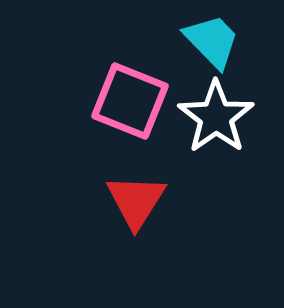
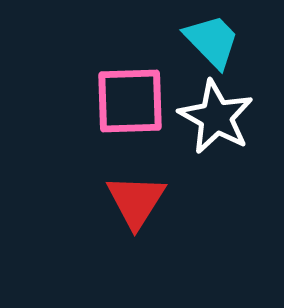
pink square: rotated 24 degrees counterclockwise
white star: rotated 8 degrees counterclockwise
